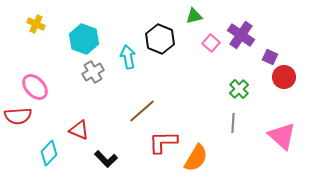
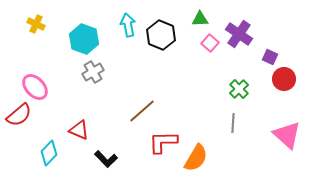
green triangle: moved 6 px right, 3 px down; rotated 12 degrees clockwise
purple cross: moved 2 px left, 1 px up
black hexagon: moved 1 px right, 4 px up
pink square: moved 1 px left
cyan arrow: moved 32 px up
red circle: moved 2 px down
red semicircle: moved 1 px right, 1 px up; rotated 36 degrees counterclockwise
pink triangle: moved 5 px right, 1 px up
